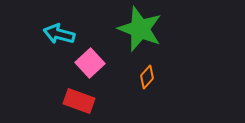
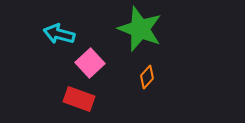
red rectangle: moved 2 px up
